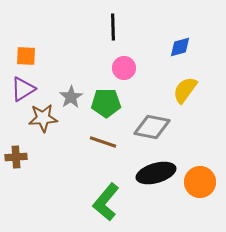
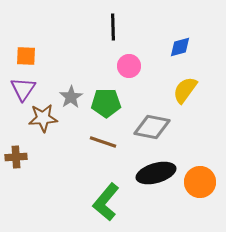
pink circle: moved 5 px right, 2 px up
purple triangle: rotated 24 degrees counterclockwise
